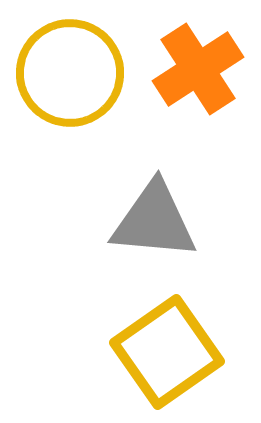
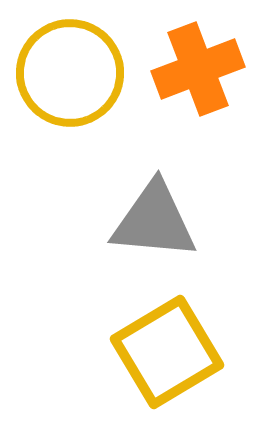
orange cross: rotated 12 degrees clockwise
yellow square: rotated 4 degrees clockwise
